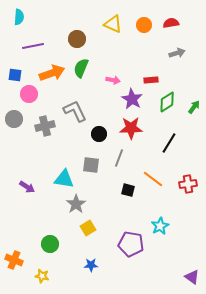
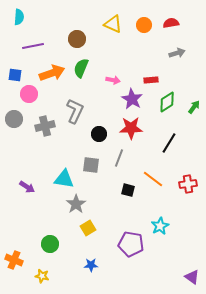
gray L-shape: rotated 50 degrees clockwise
